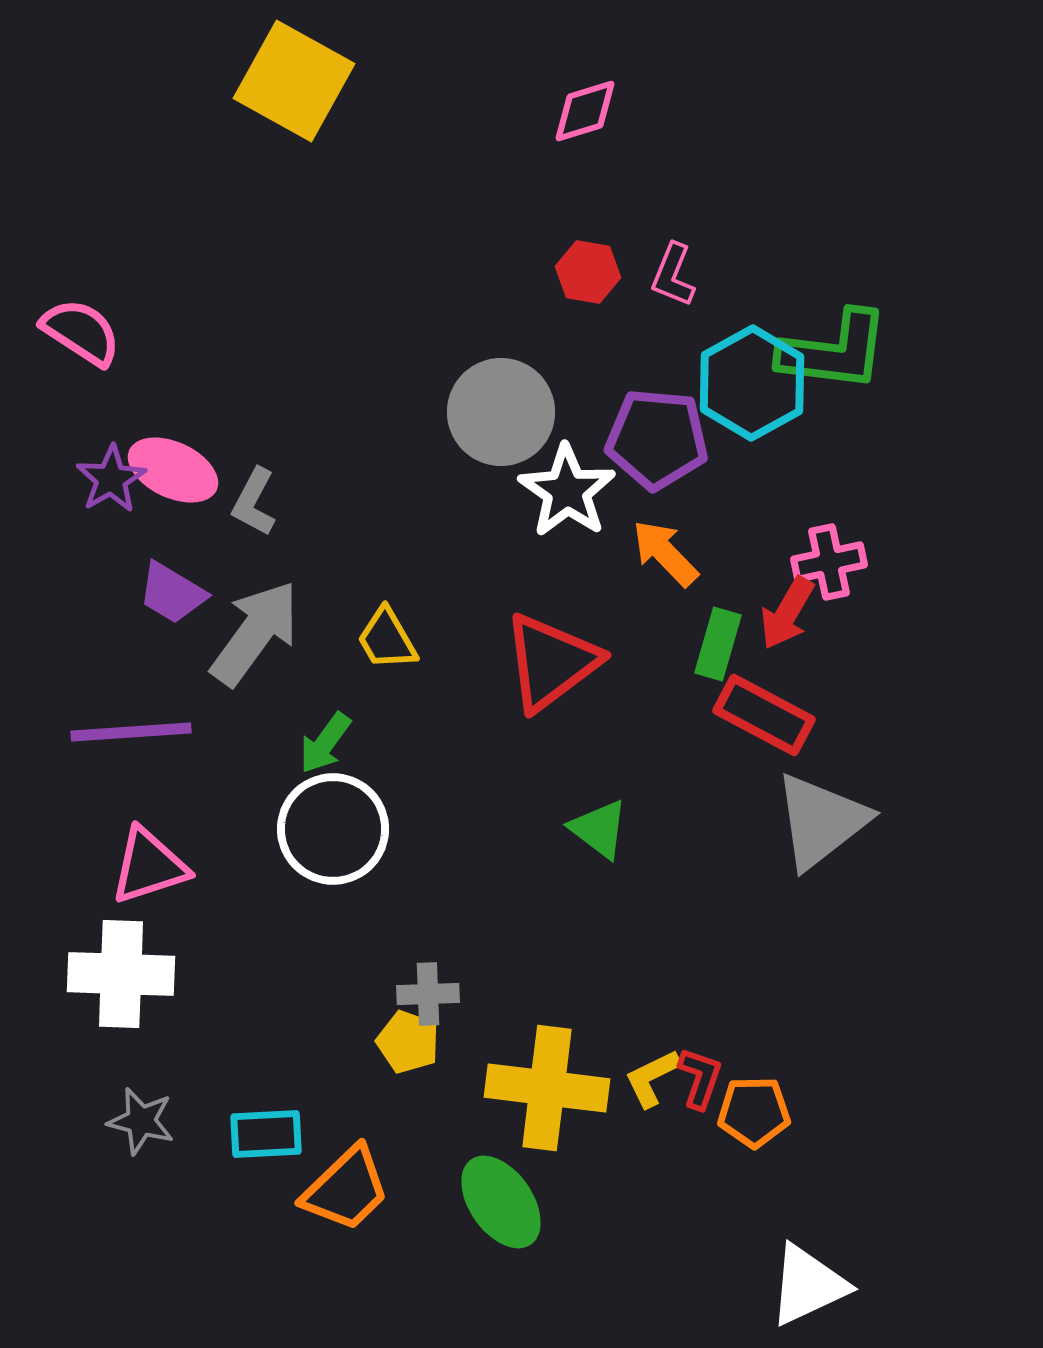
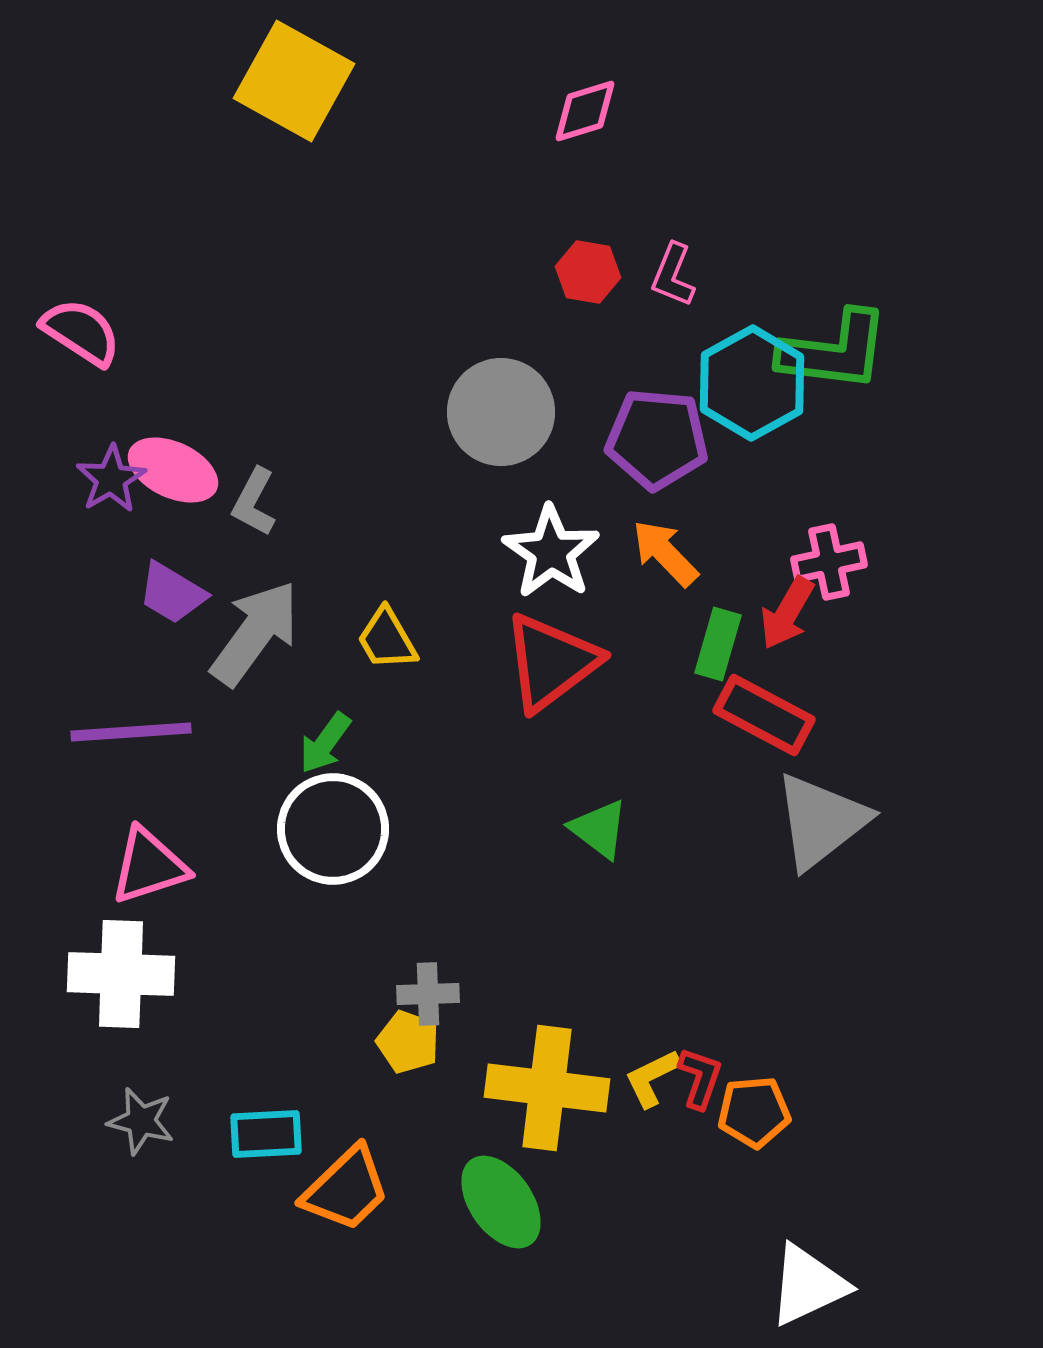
white star: moved 16 px left, 61 px down
orange pentagon: rotated 4 degrees counterclockwise
